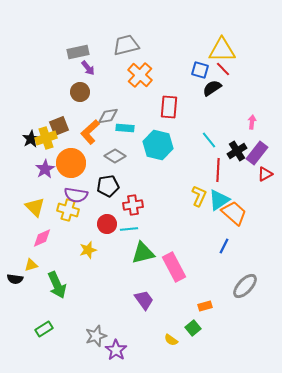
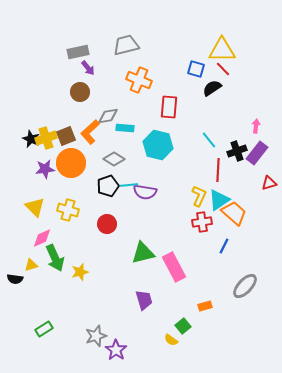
blue square at (200, 70): moved 4 px left, 1 px up
orange cross at (140, 75): moved 1 px left, 5 px down; rotated 20 degrees counterclockwise
pink arrow at (252, 122): moved 4 px right, 4 px down
brown square at (59, 126): moved 7 px right, 10 px down
black star at (31, 139): rotated 18 degrees counterclockwise
black cross at (237, 151): rotated 12 degrees clockwise
gray diamond at (115, 156): moved 1 px left, 3 px down
purple star at (45, 169): rotated 24 degrees clockwise
red triangle at (265, 174): moved 4 px right, 9 px down; rotated 14 degrees clockwise
black pentagon at (108, 186): rotated 10 degrees counterclockwise
purple semicircle at (76, 195): moved 69 px right, 3 px up
red cross at (133, 205): moved 69 px right, 17 px down
cyan line at (129, 229): moved 44 px up
yellow star at (88, 250): moved 8 px left, 22 px down
green arrow at (57, 285): moved 2 px left, 27 px up
purple trapezoid at (144, 300): rotated 20 degrees clockwise
green square at (193, 328): moved 10 px left, 2 px up
